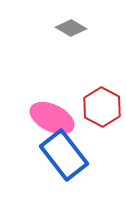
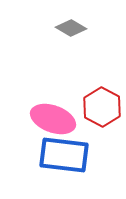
pink ellipse: moved 1 px right, 1 px down; rotated 6 degrees counterclockwise
blue rectangle: rotated 45 degrees counterclockwise
